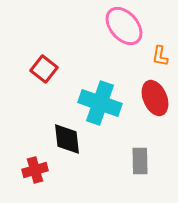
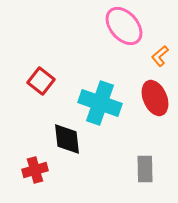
orange L-shape: rotated 40 degrees clockwise
red square: moved 3 px left, 12 px down
gray rectangle: moved 5 px right, 8 px down
